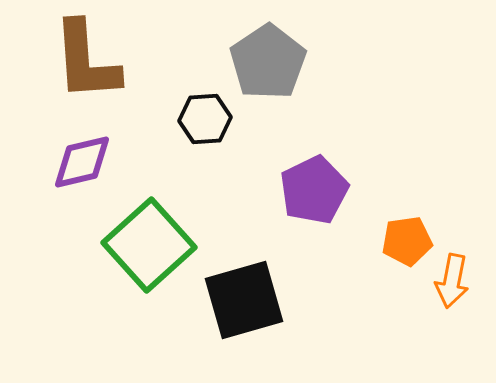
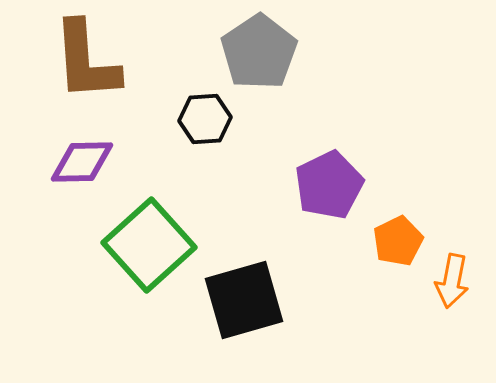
gray pentagon: moved 9 px left, 10 px up
purple diamond: rotated 12 degrees clockwise
purple pentagon: moved 15 px right, 5 px up
orange pentagon: moved 9 px left; rotated 18 degrees counterclockwise
